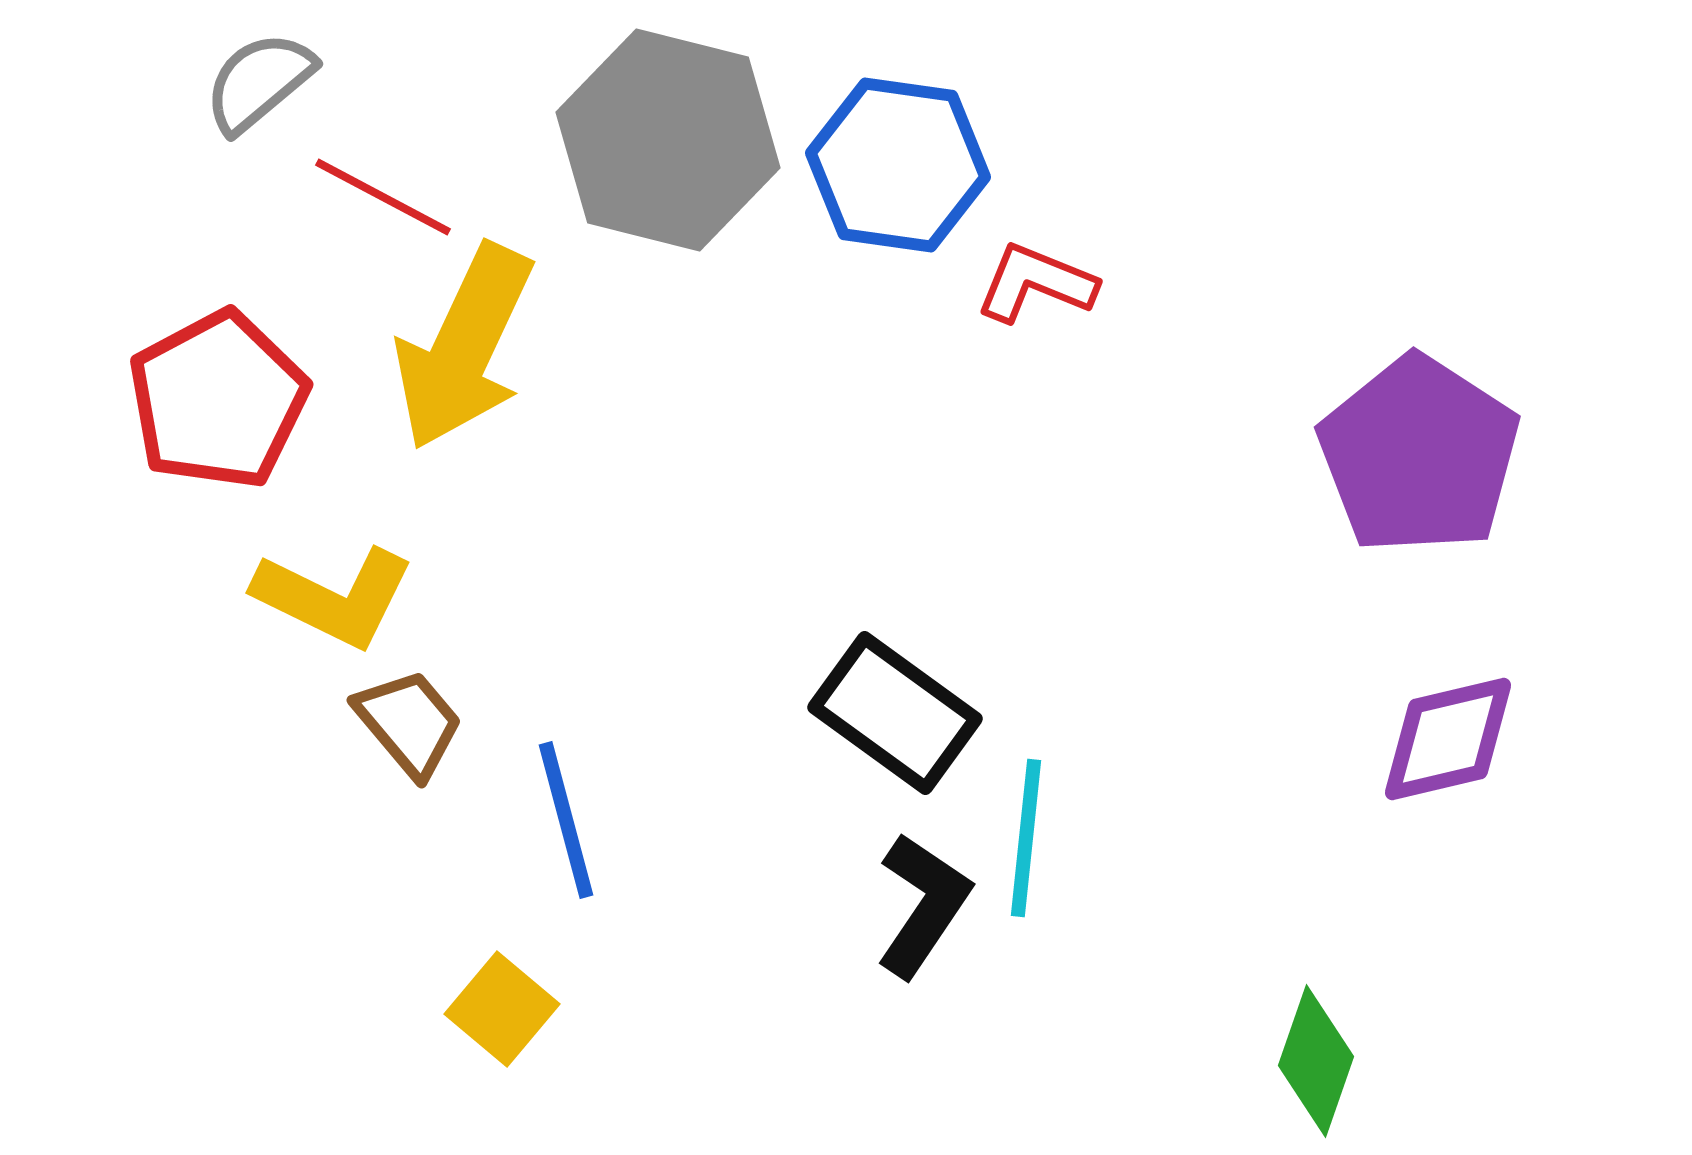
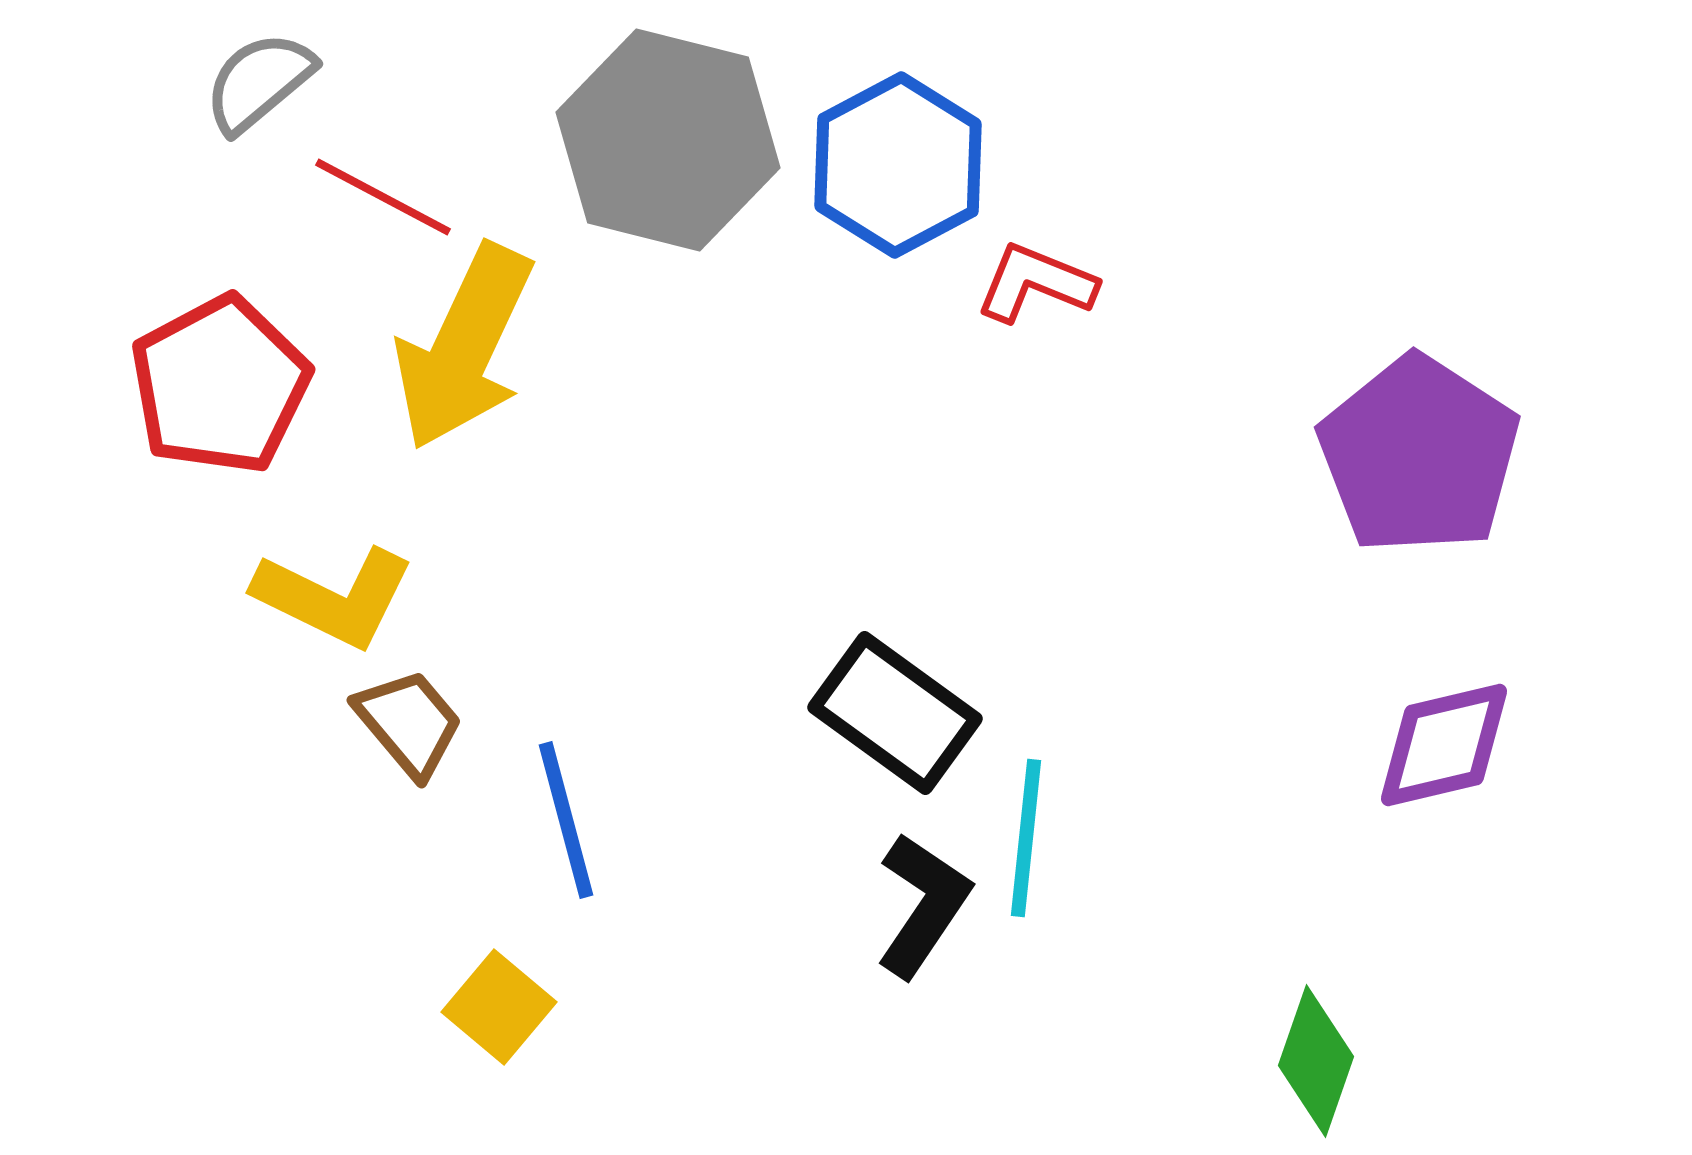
blue hexagon: rotated 24 degrees clockwise
red pentagon: moved 2 px right, 15 px up
purple diamond: moved 4 px left, 6 px down
yellow square: moved 3 px left, 2 px up
